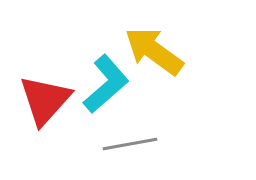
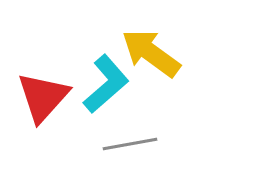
yellow arrow: moved 3 px left, 2 px down
red triangle: moved 2 px left, 3 px up
